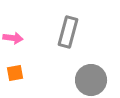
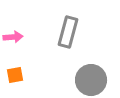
pink arrow: moved 1 px up; rotated 12 degrees counterclockwise
orange square: moved 2 px down
